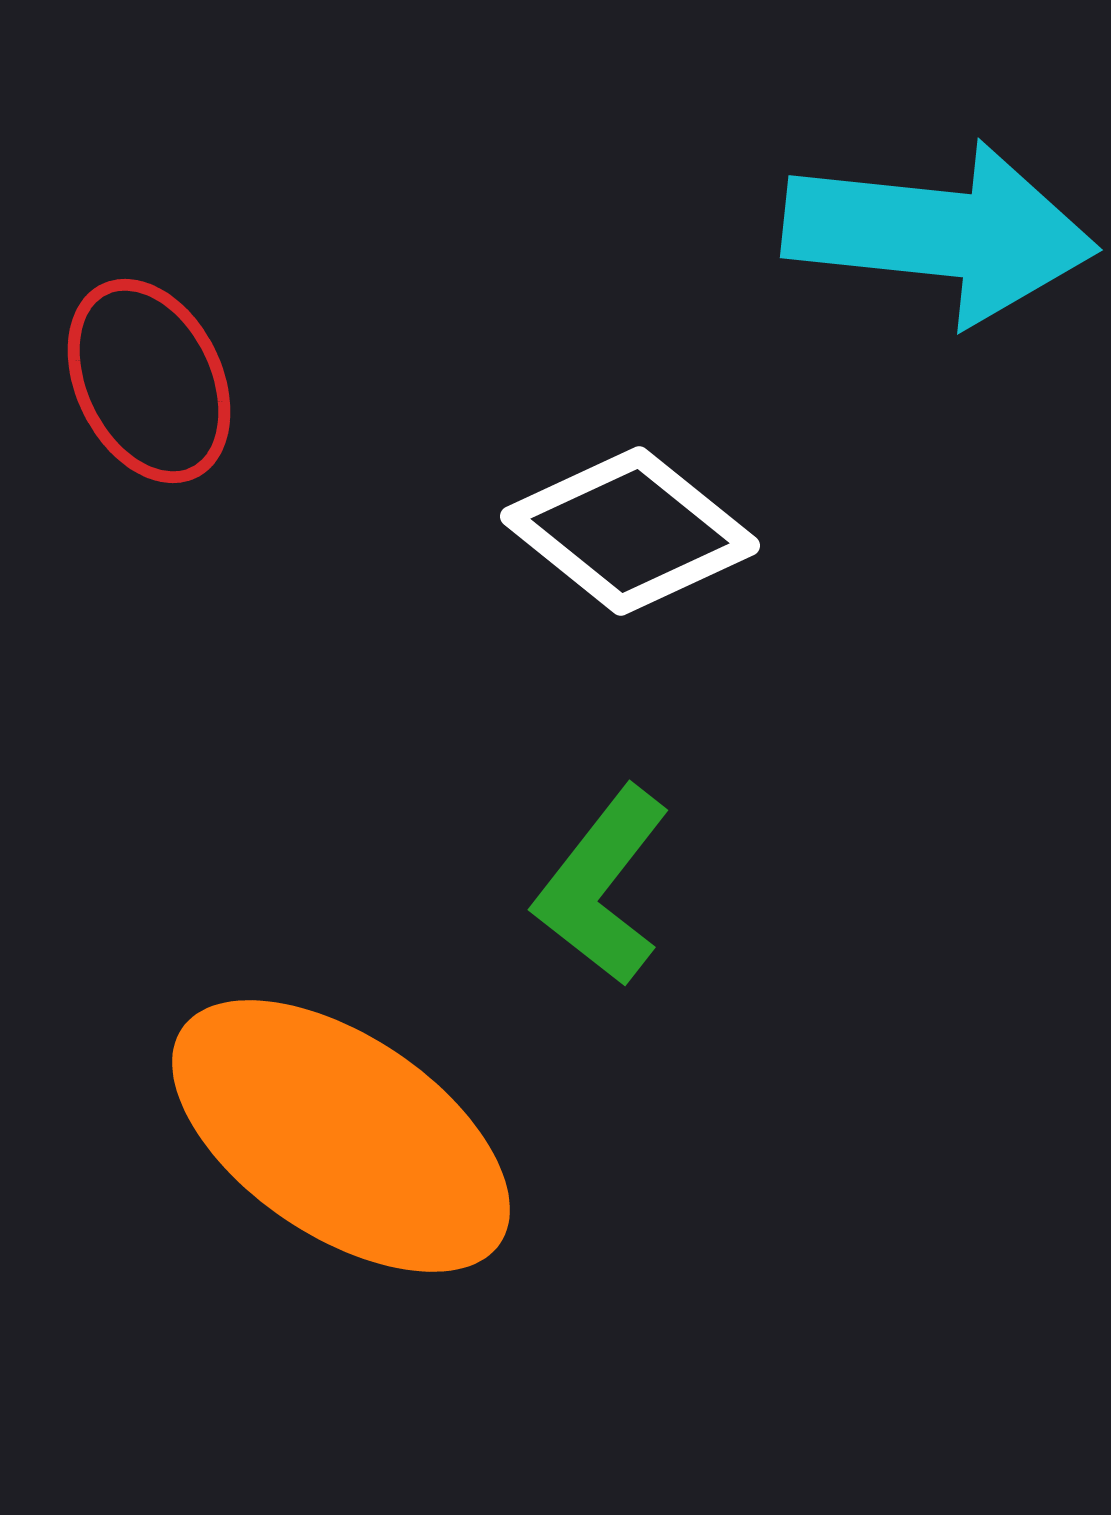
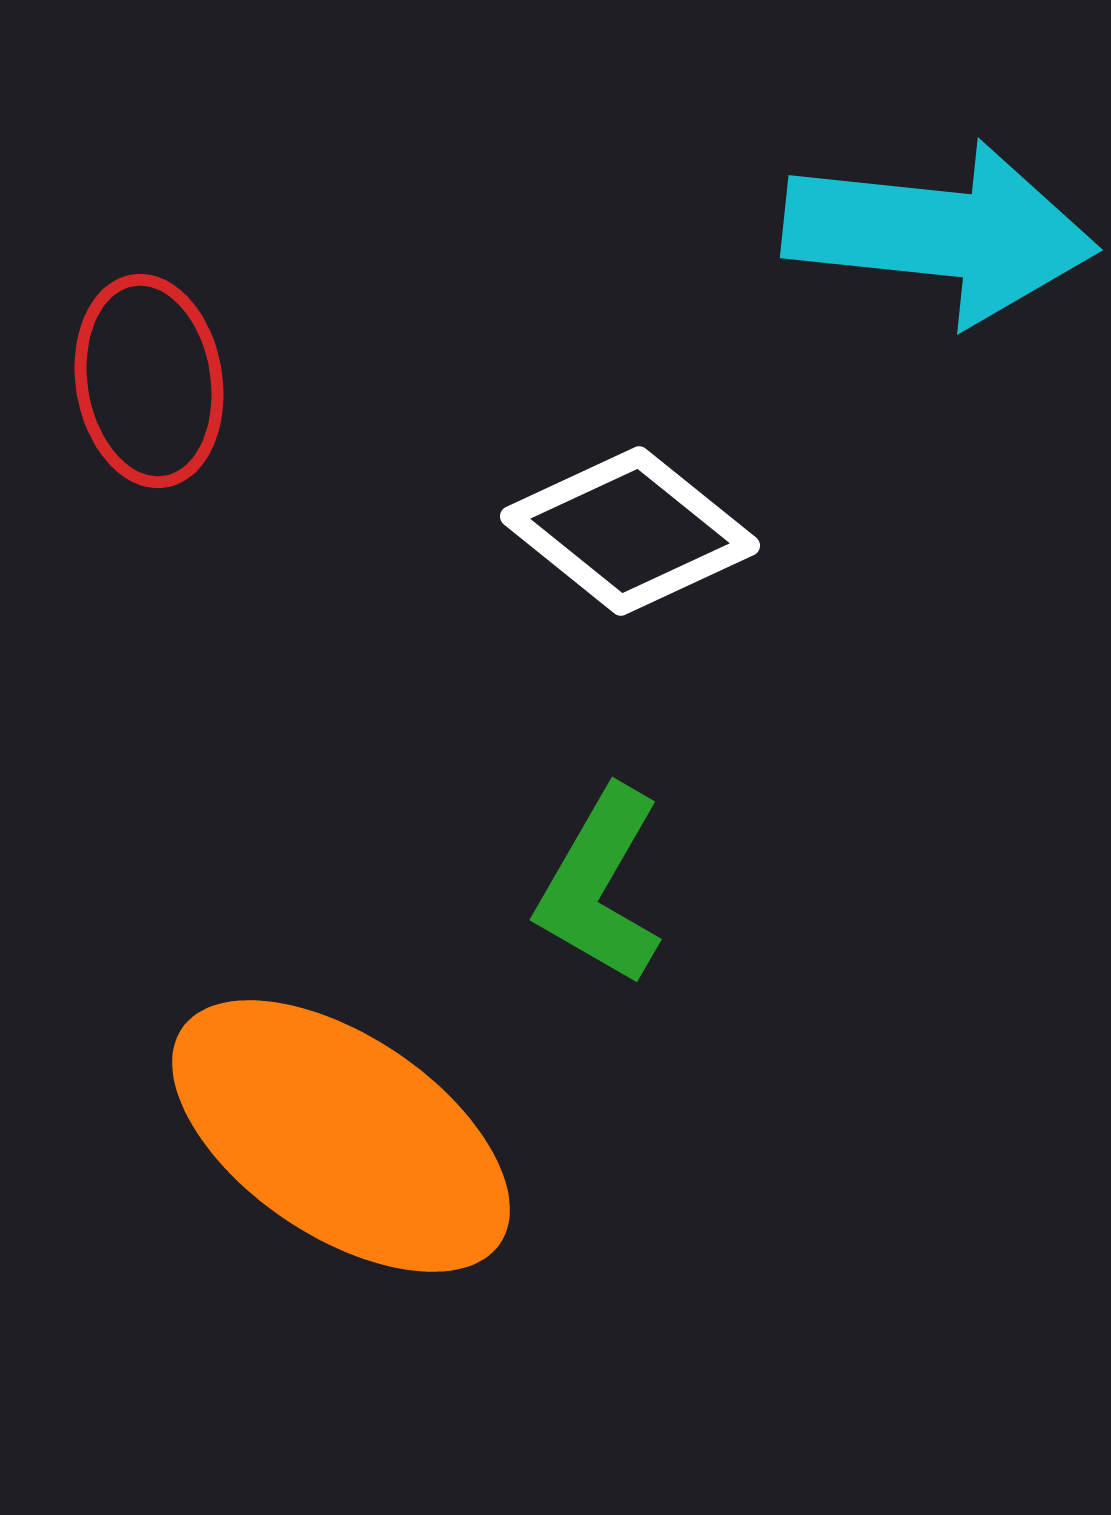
red ellipse: rotated 17 degrees clockwise
green L-shape: moved 2 px left; rotated 8 degrees counterclockwise
